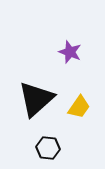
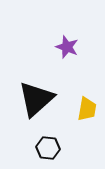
purple star: moved 3 px left, 5 px up
yellow trapezoid: moved 8 px right, 2 px down; rotated 25 degrees counterclockwise
